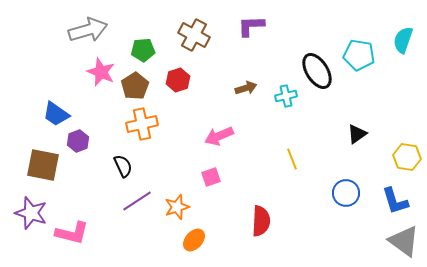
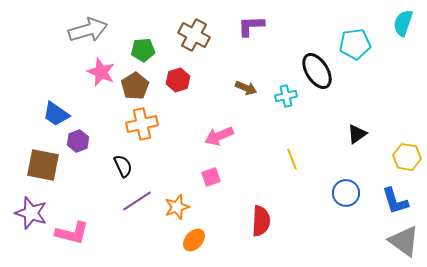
cyan semicircle: moved 17 px up
cyan pentagon: moved 4 px left, 11 px up; rotated 16 degrees counterclockwise
brown arrow: rotated 40 degrees clockwise
